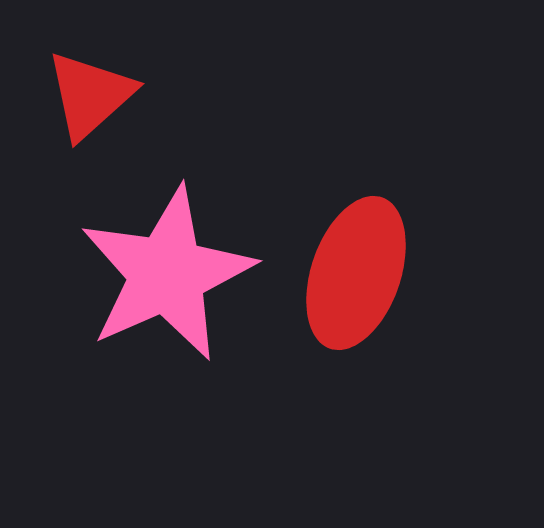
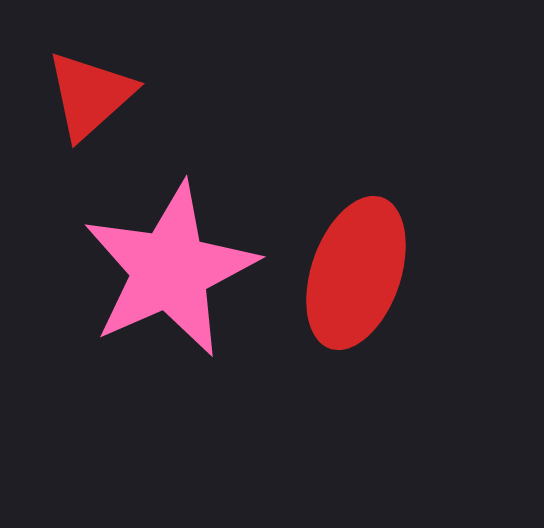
pink star: moved 3 px right, 4 px up
